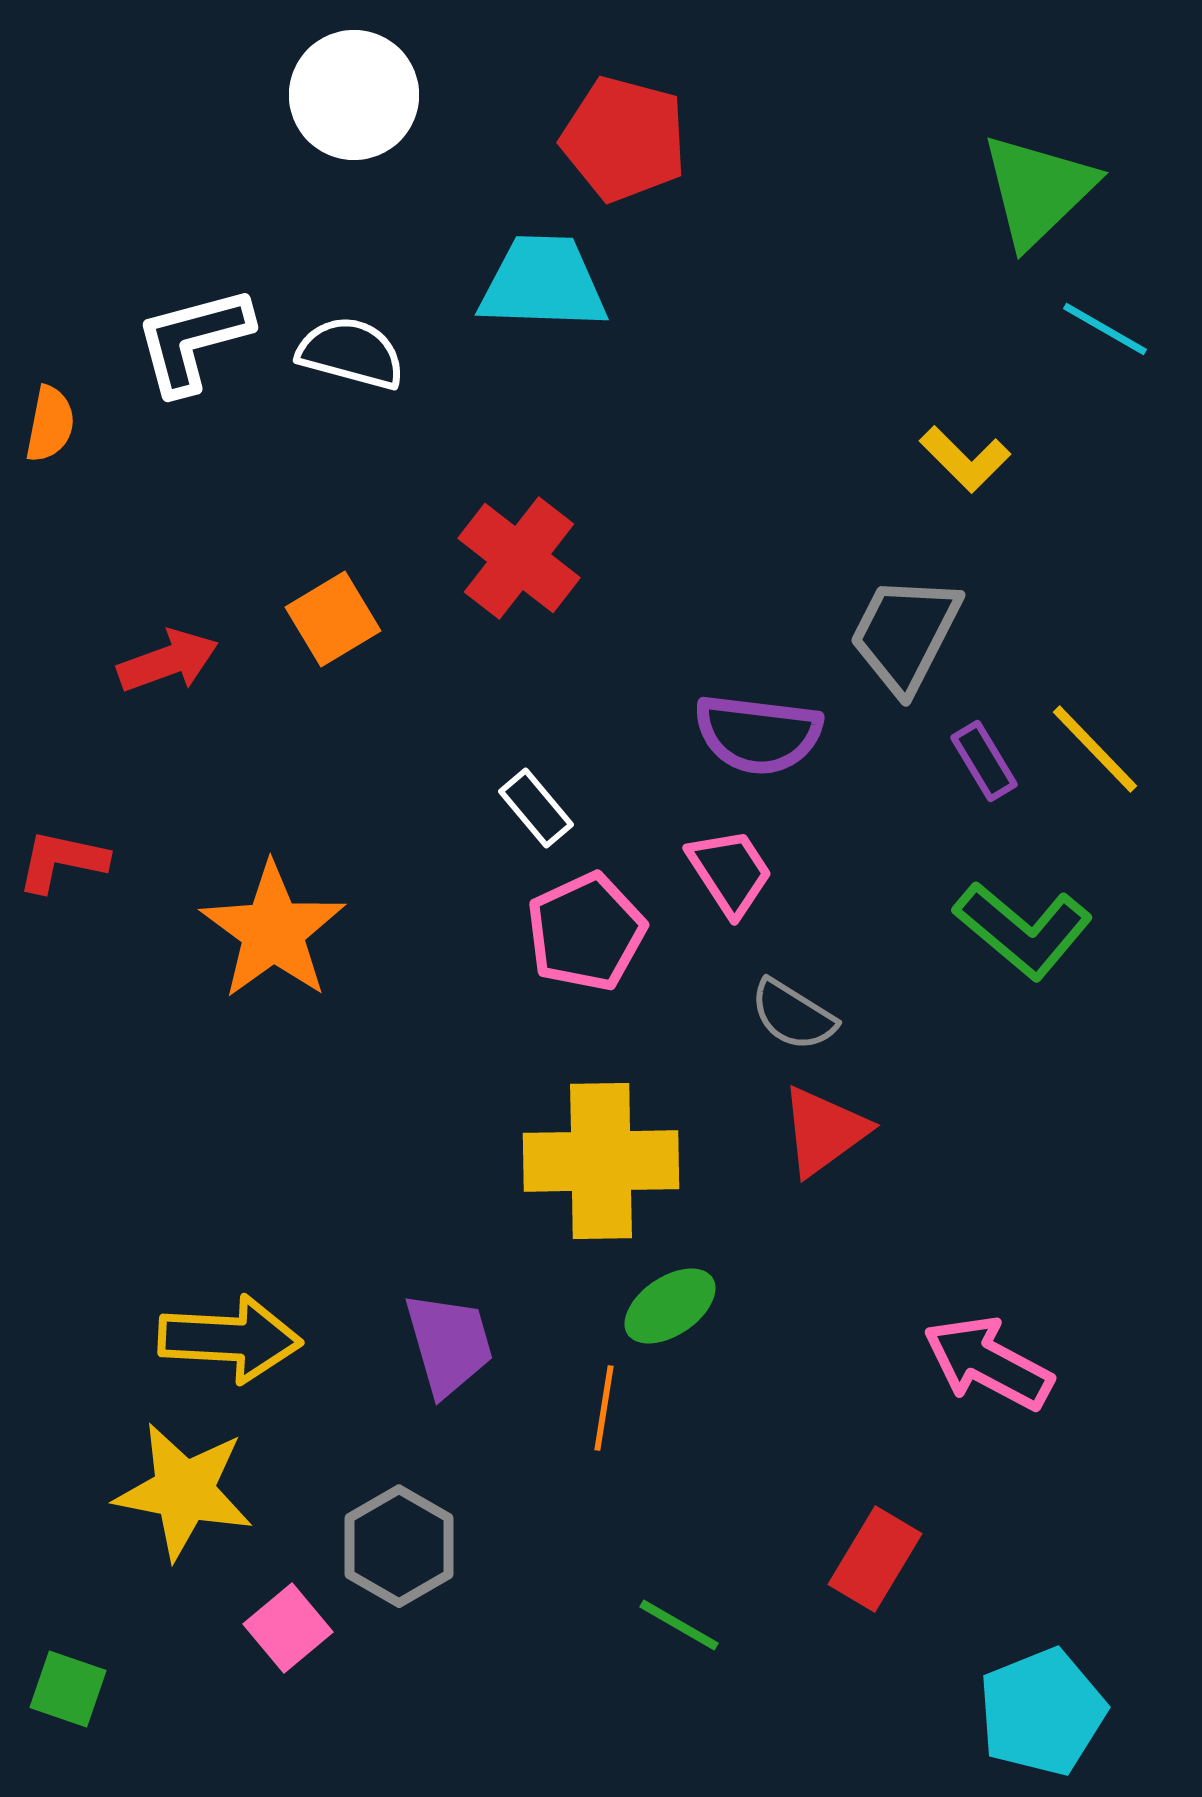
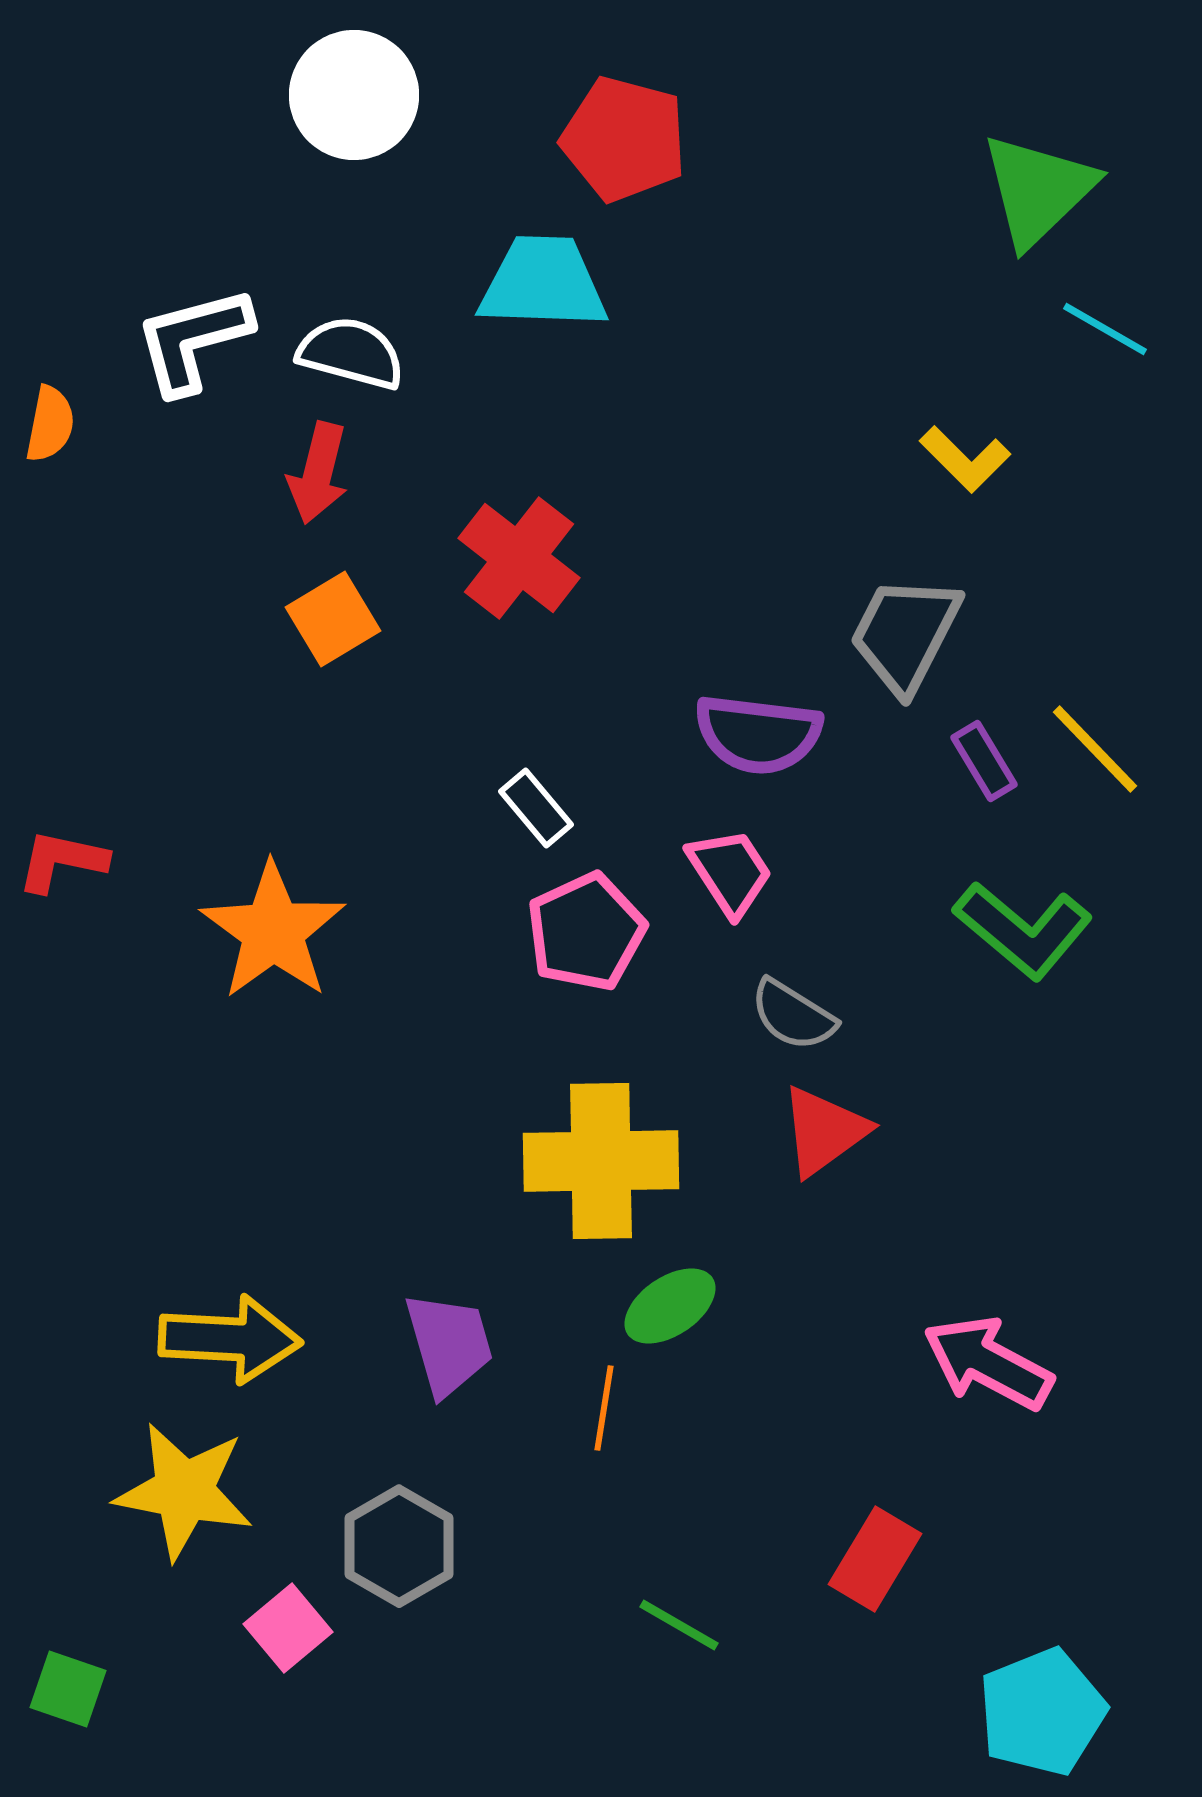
red arrow: moved 150 px right, 188 px up; rotated 124 degrees clockwise
